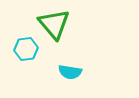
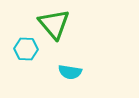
cyan hexagon: rotated 10 degrees clockwise
